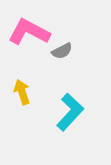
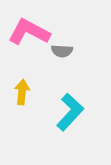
gray semicircle: rotated 30 degrees clockwise
yellow arrow: rotated 25 degrees clockwise
